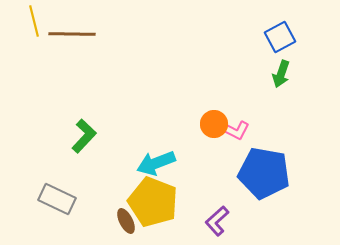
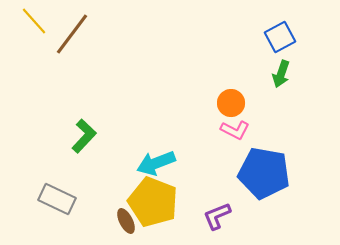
yellow line: rotated 28 degrees counterclockwise
brown line: rotated 54 degrees counterclockwise
orange circle: moved 17 px right, 21 px up
purple L-shape: moved 5 px up; rotated 20 degrees clockwise
